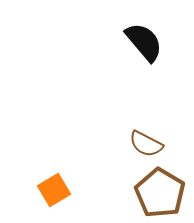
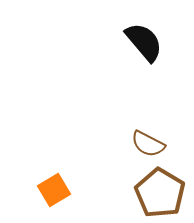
brown semicircle: moved 2 px right
